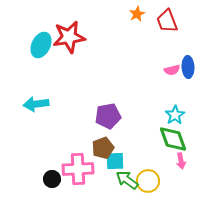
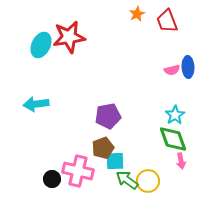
pink cross: moved 2 px down; rotated 16 degrees clockwise
